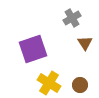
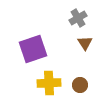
gray cross: moved 6 px right
yellow cross: rotated 35 degrees counterclockwise
